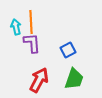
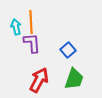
blue square: rotated 14 degrees counterclockwise
